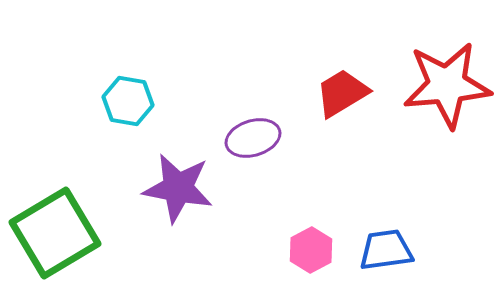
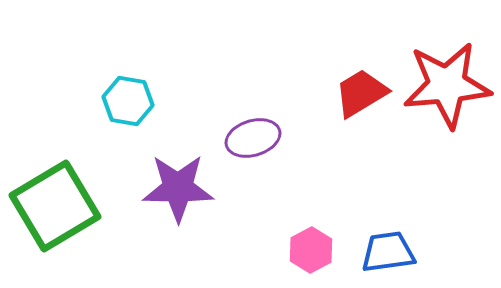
red trapezoid: moved 19 px right
purple star: rotated 10 degrees counterclockwise
green square: moved 27 px up
blue trapezoid: moved 2 px right, 2 px down
